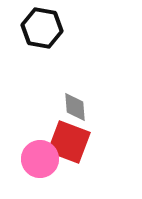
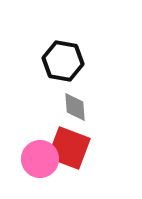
black hexagon: moved 21 px right, 33 px down
red square: moved 6 px down
